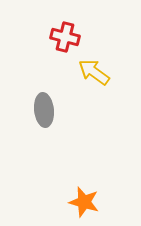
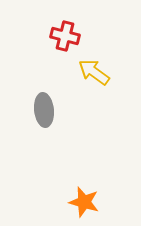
red cross: moved 1 px up
